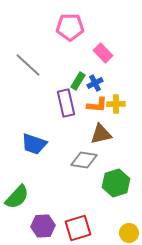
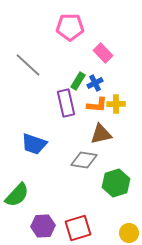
green semicircle: moved 2 px up
